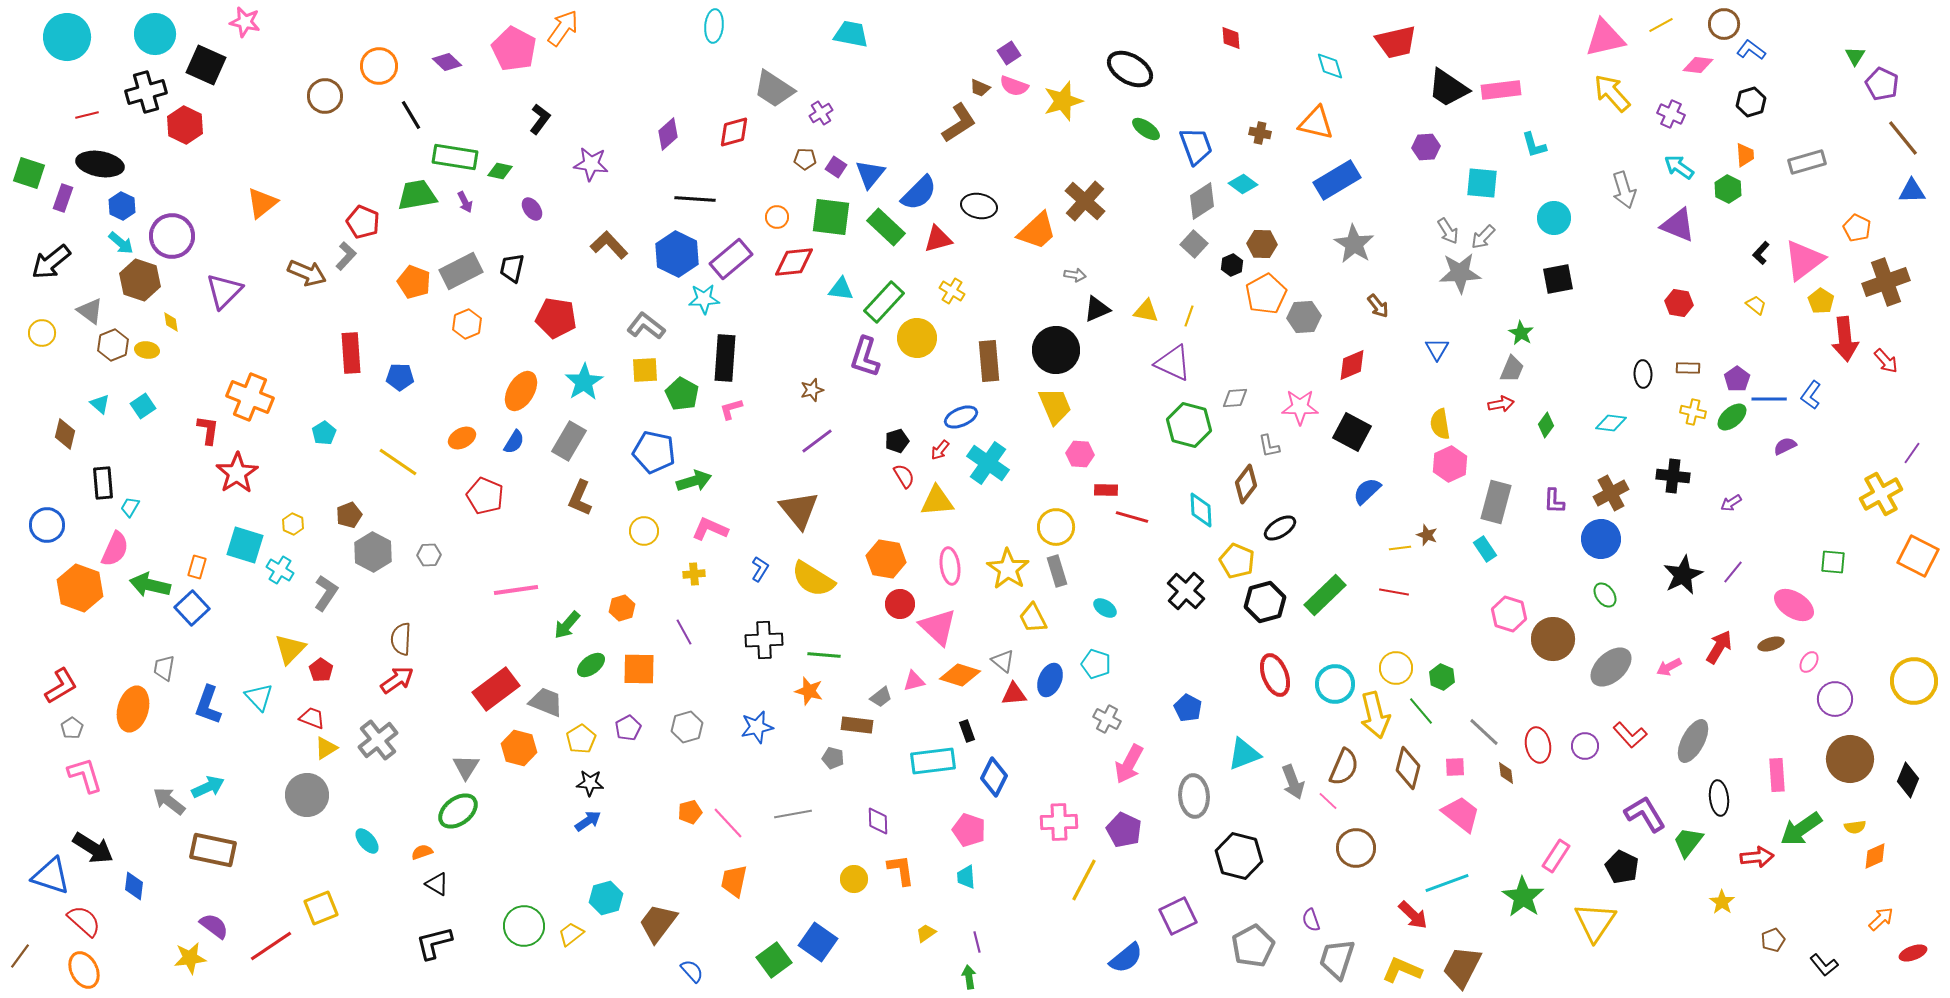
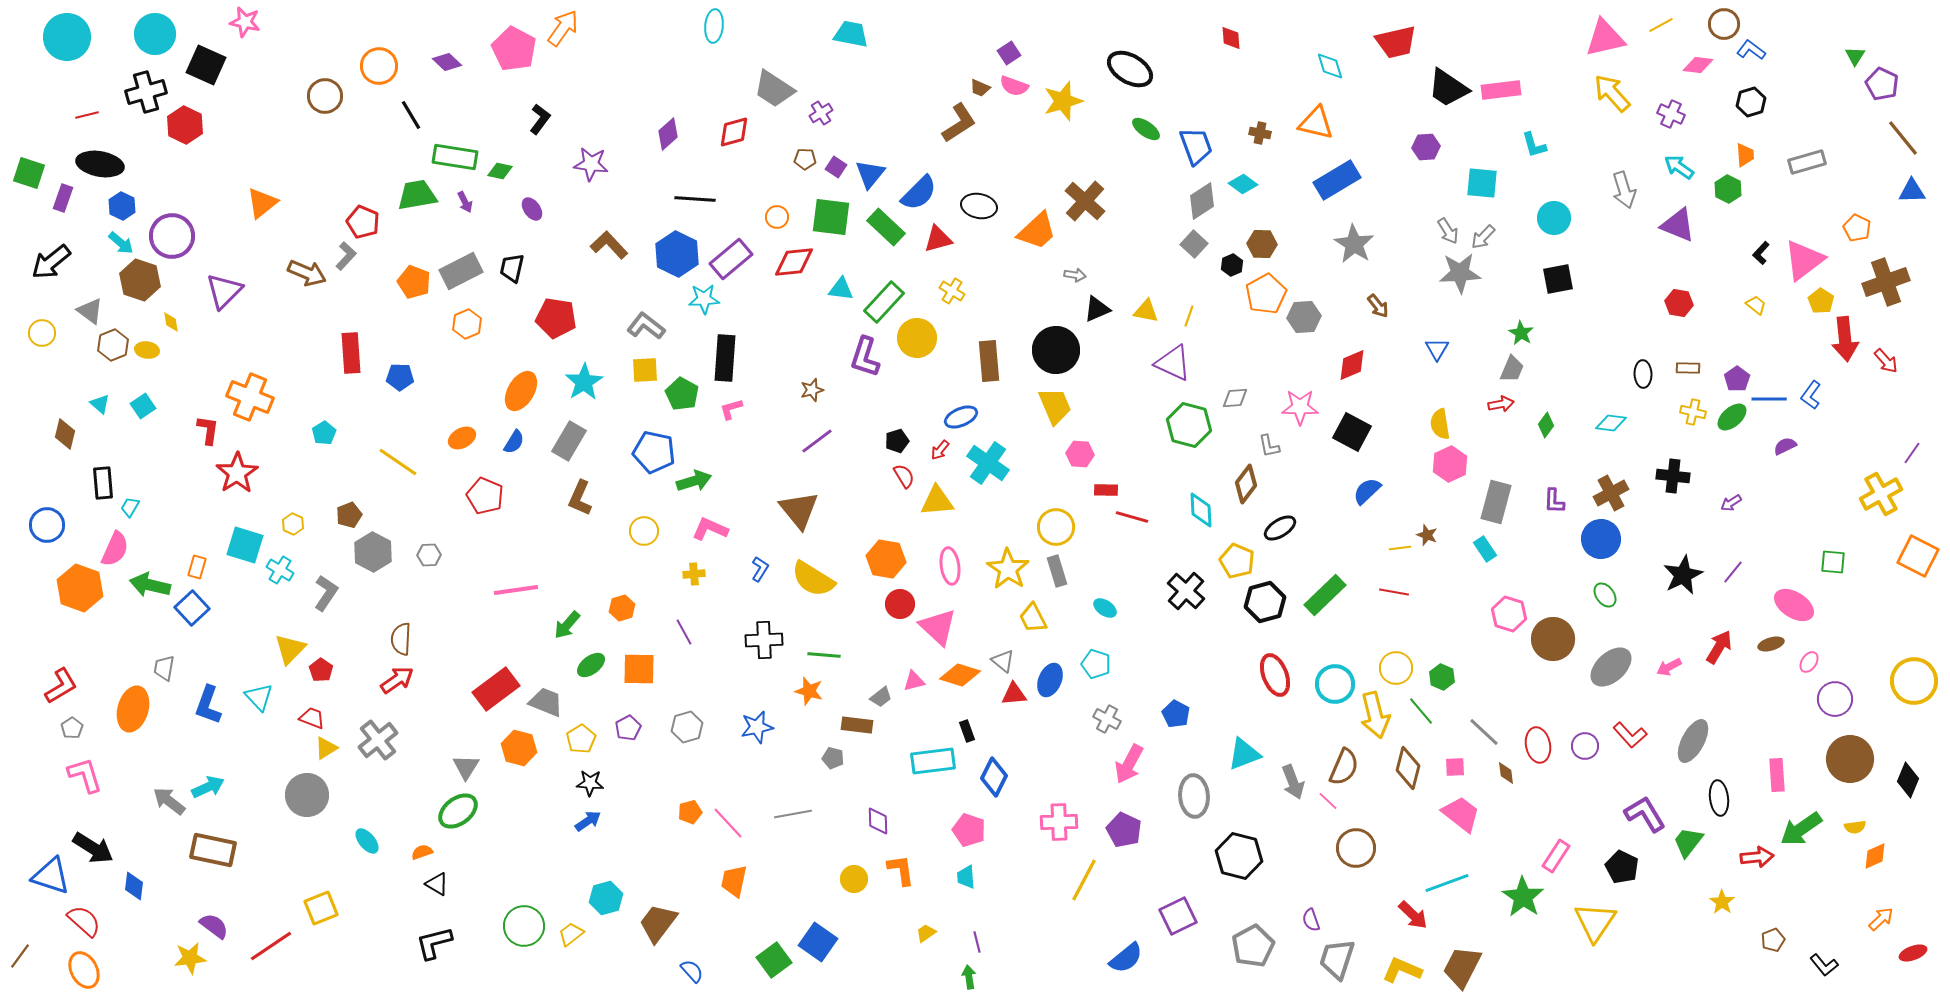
blue pentagon at (1188, 708): moved 12 px left, 6 px down
